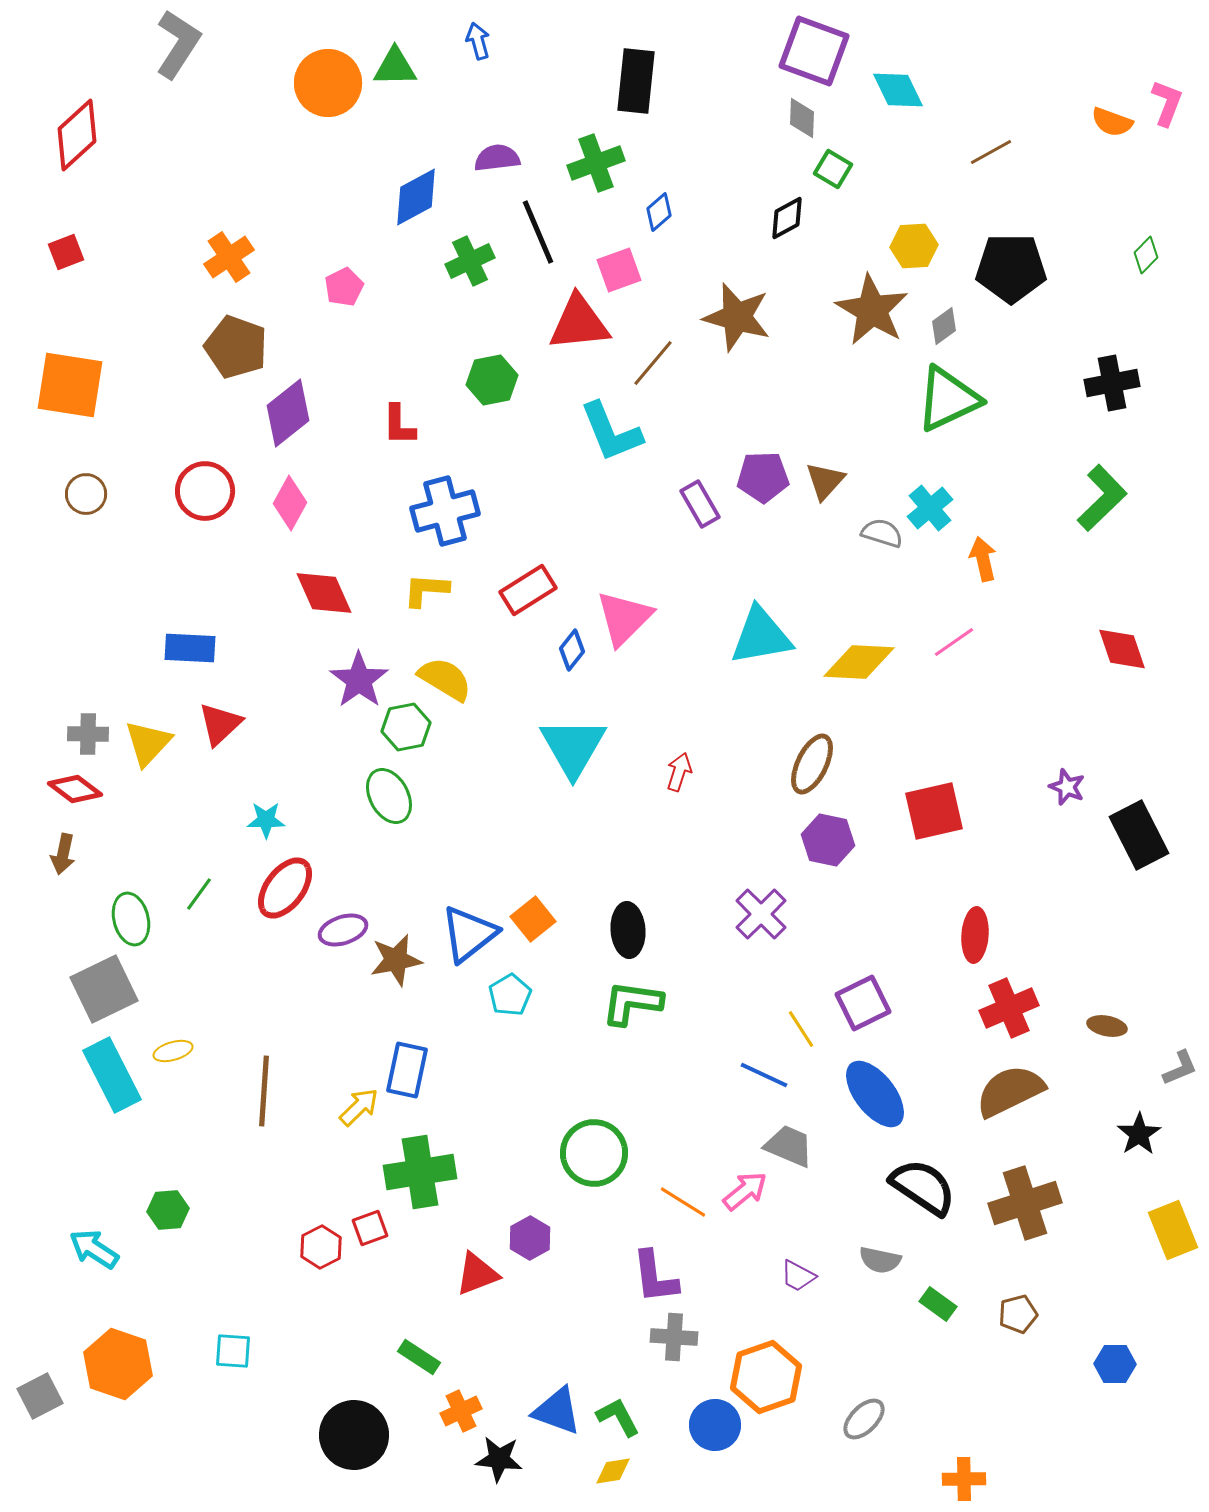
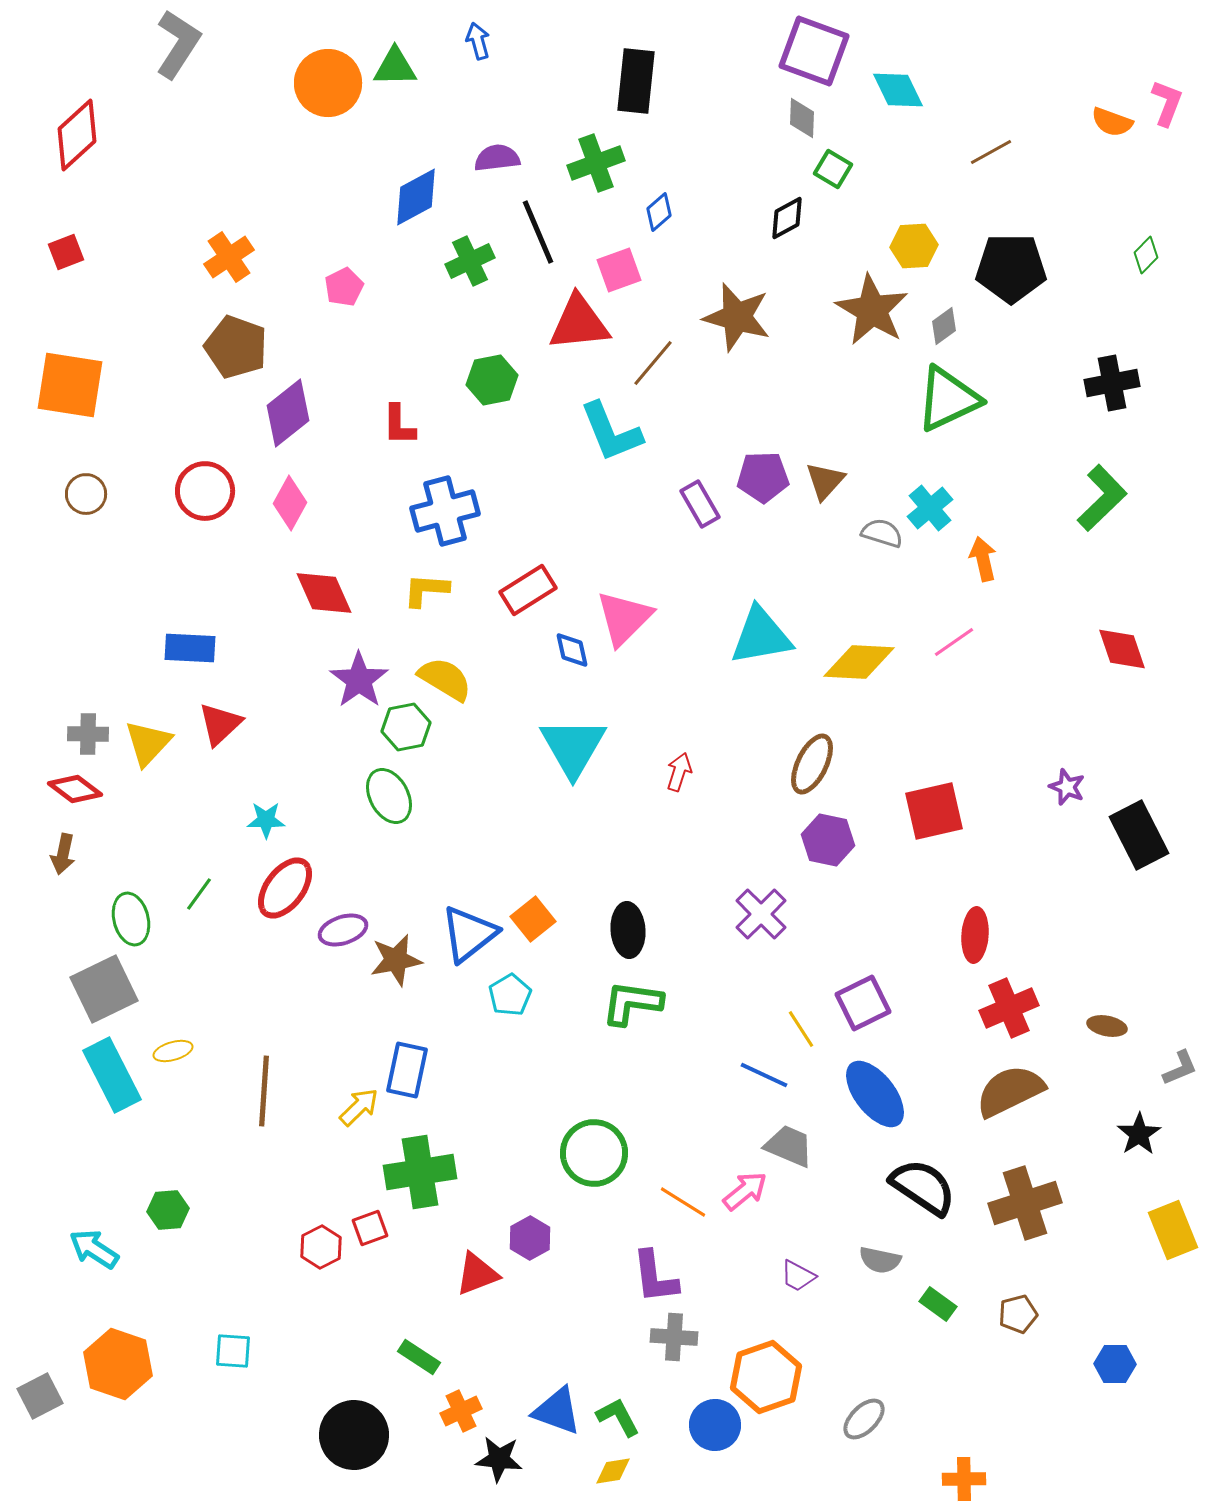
blue diamond at (572, 650): rotated 51 degrees counterclockwise
